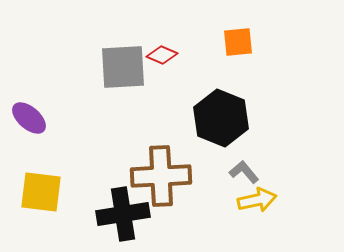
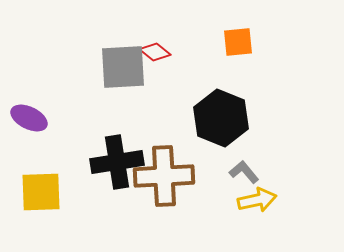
red diamond: moved 7 px left, 3 px up; rotated 16 degrees clockwise
purple ellipse: rotated 15 degrees counterclockwise
brown cross: moved 3 px right
yellow square: rotated 9 degrees counterclockwise
black cross: moved 6 px left, 52 px up
